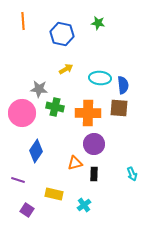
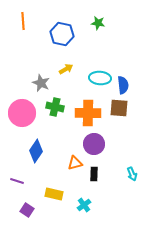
gray star: moved 2 px right, 6 px up; rotated 18 degrees clockwise
purple line: moved 1 px left, 1 px down
